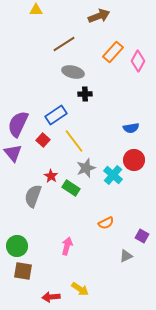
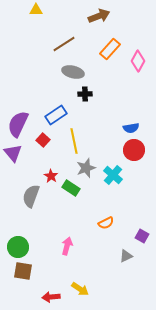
orange rectangle: moved 3 px left, 3 px up
yellow line: rotated 25 degrees clockwise
red circle: moved 10 px up
gray semicircle: moved 2 px left
green circle: moved 1 px right, 1 px down
